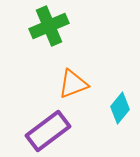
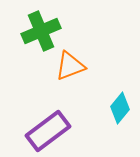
green cross: moved 8 px left, 5 px down
orange triangle: moved 3 px left, 18 px up
